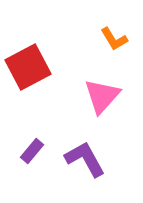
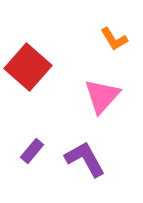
red square: rotated 21 degrees counterclockwise
